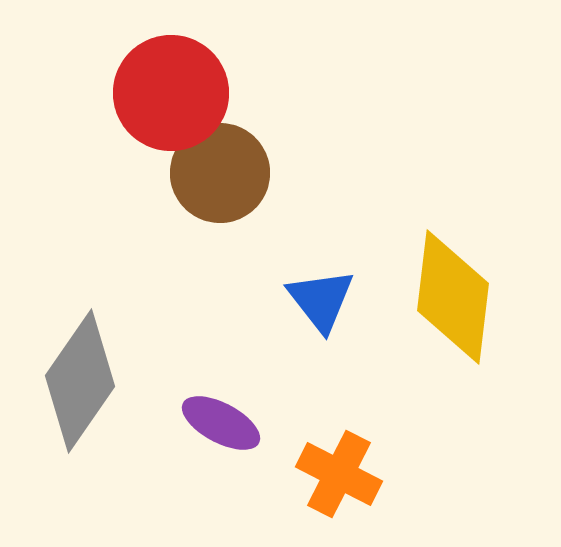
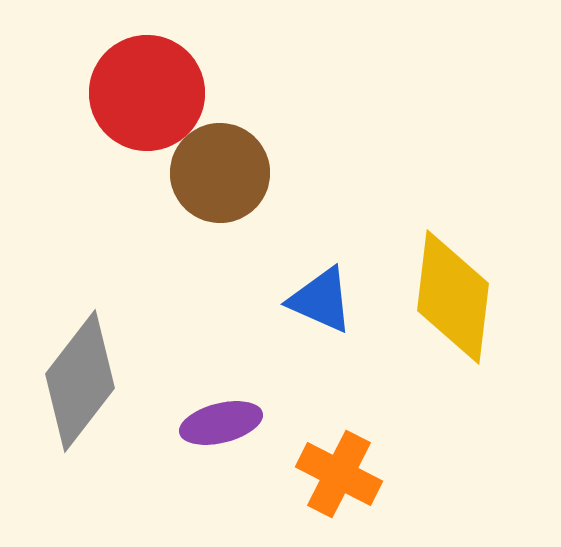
red circle: moved 24 px left
blue triangle: rotated 28 degrees counterclockwise
gray diamond: rotated 3 degrees clockwise
purple ellipse: rotated 42 degrees counterclockwise
